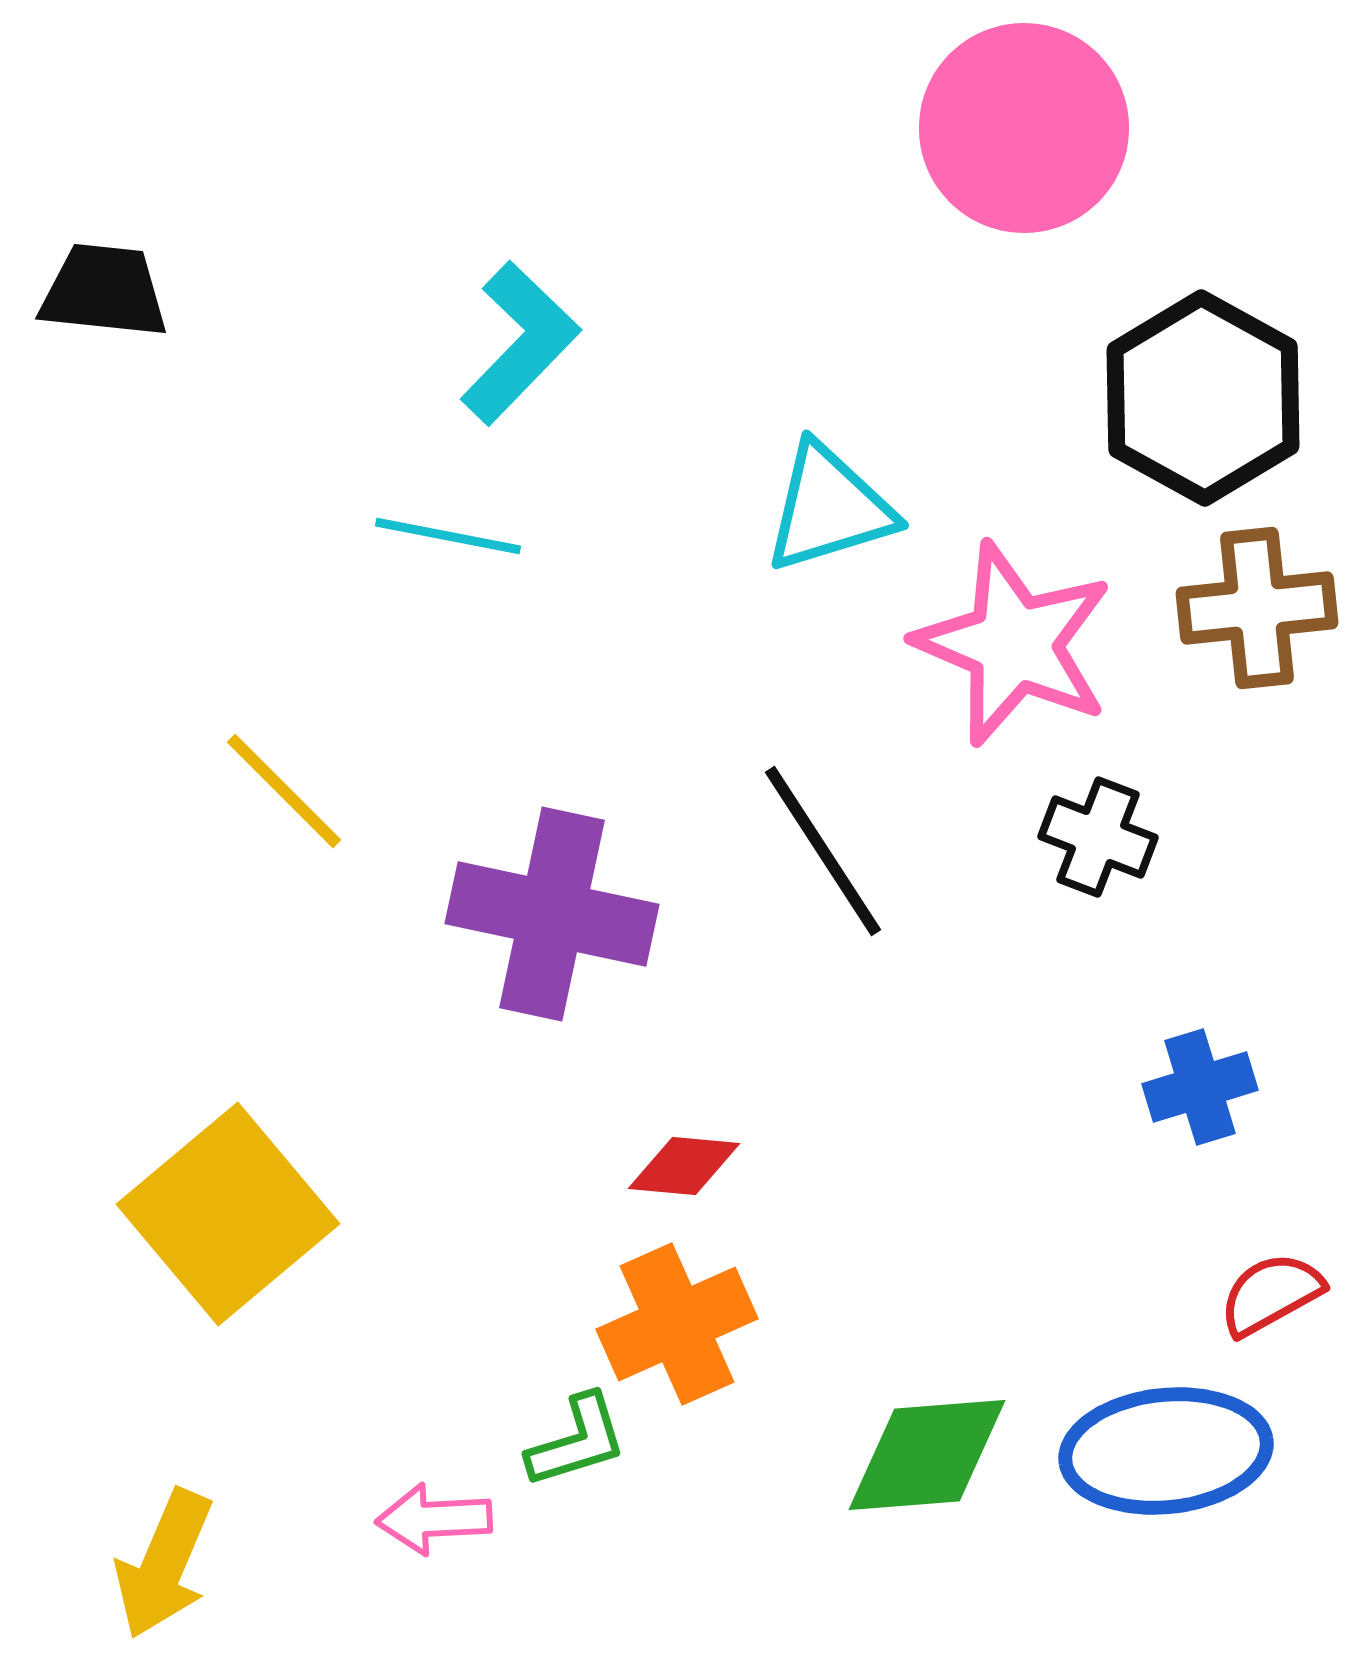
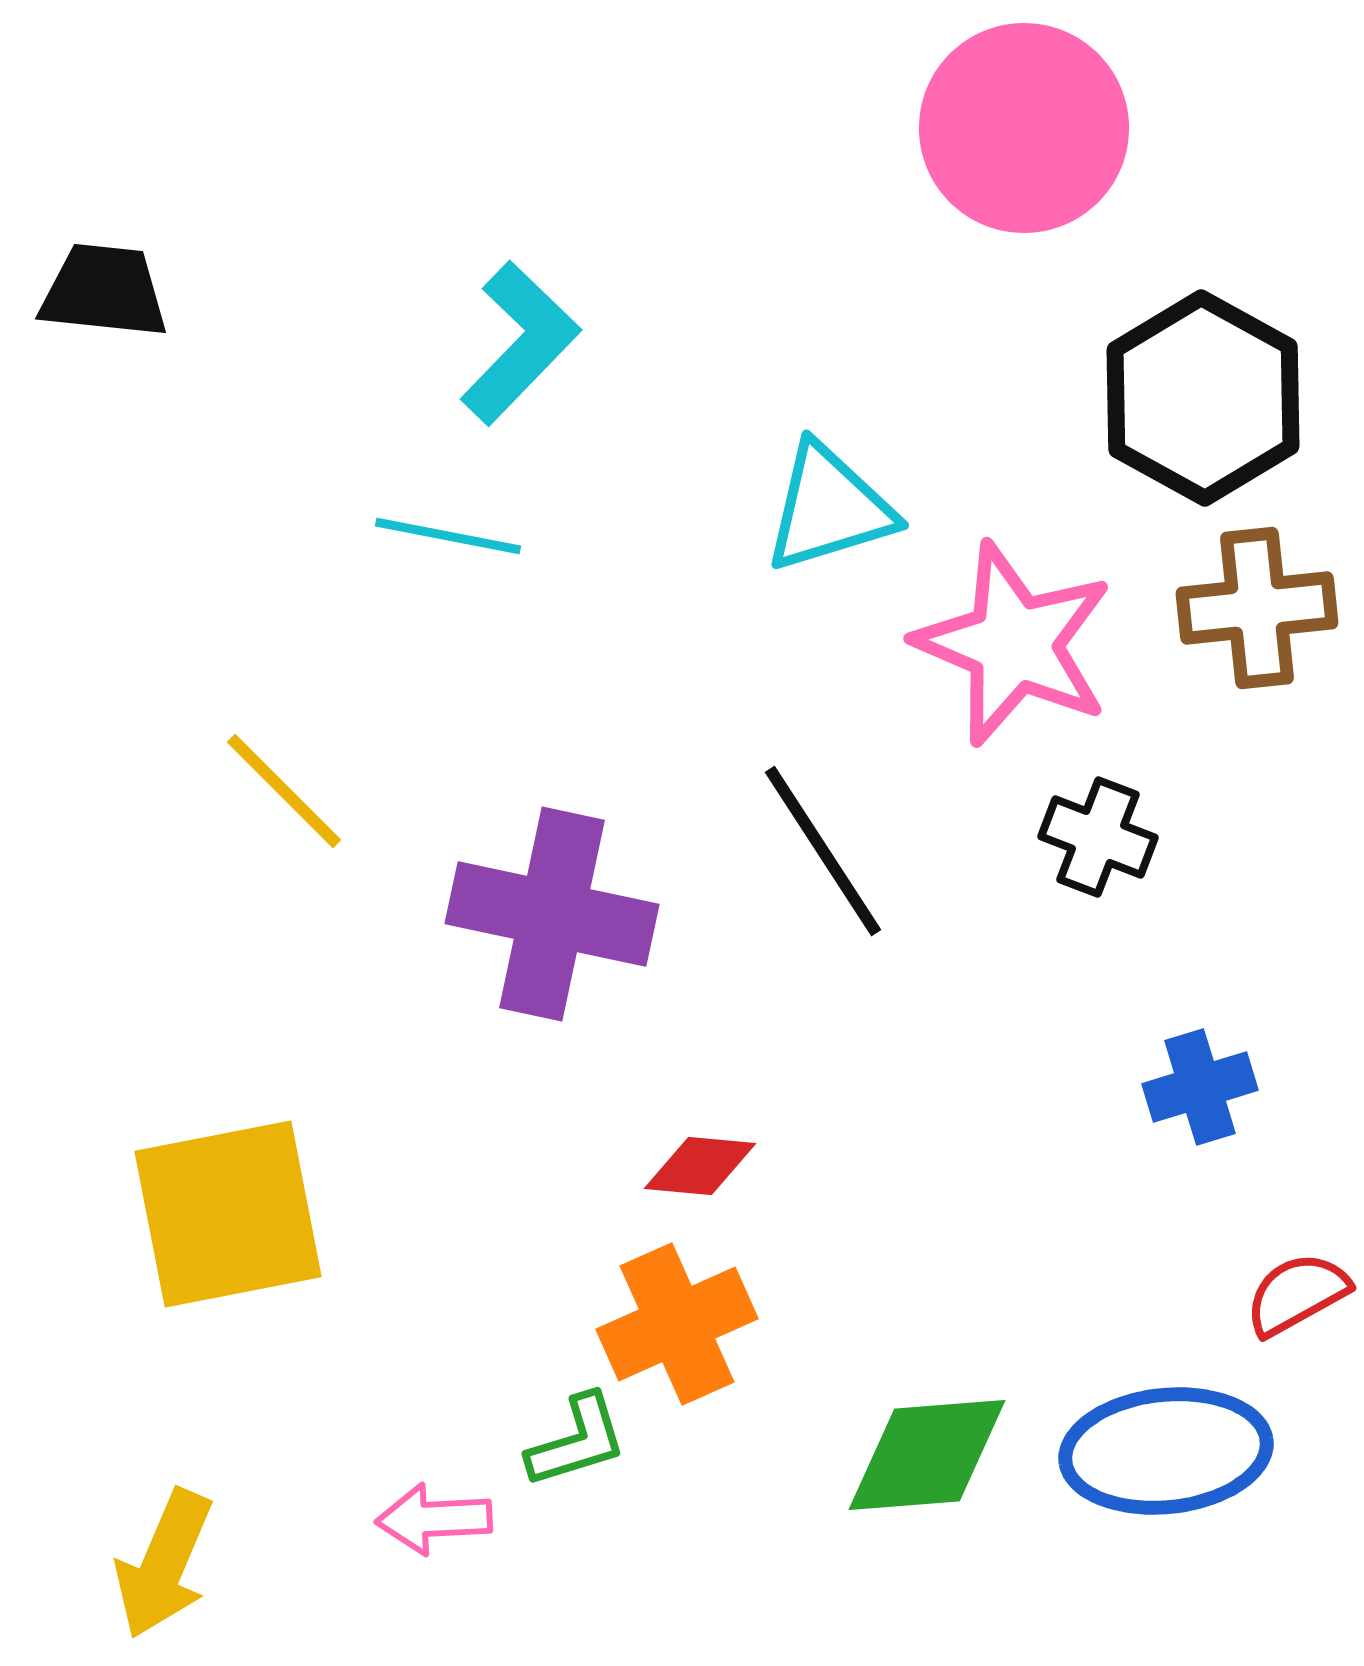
red diamond: moved 16 px right
yellow square: rotated 29 degrees clockwise
red semicircle: moved 26 px right
